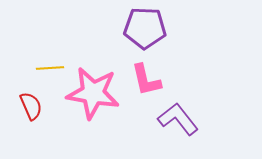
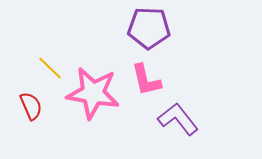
purple pentagon: moved 4 px right
yellow line: rotated 48 degrees clockwise
